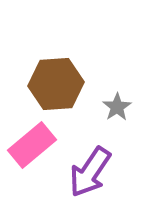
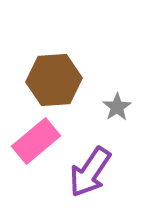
brown hexagon: moved 2 px left, 4 px up
pink rectangle: moved 4 px right, 4 px up
